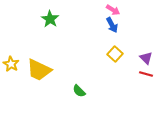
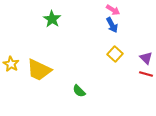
green star: moved 2 px right
